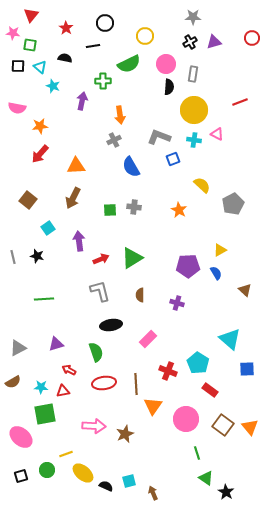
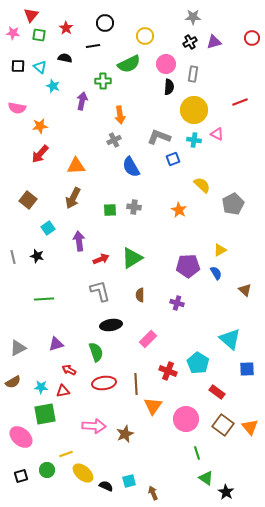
green square at (30, 45): moved 9 px right, 10 px up
red rectangle at (210, 390): moved 7 px right, 2 px down
